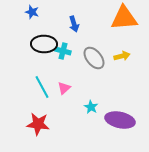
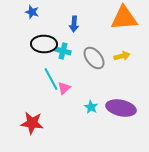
blue arrow: rotated 21 degrees clockwise
cyan line: moved 9 px right, 8 px up
purple ellipse: moved 1 px right, 12 px up
red star: moved 6 px left, 1 px up
